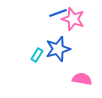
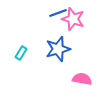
cyan rectangle: moved 16 px left, 2 px up
